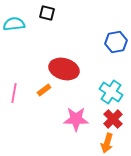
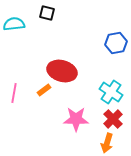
blue hexagon: moved 1 px down
red ellipse: moved 2 px left, 2 px down
